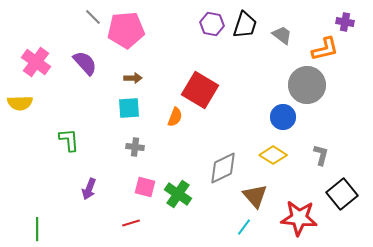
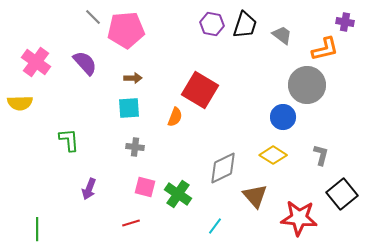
cyan line: moved 29 px left, 1 px up
